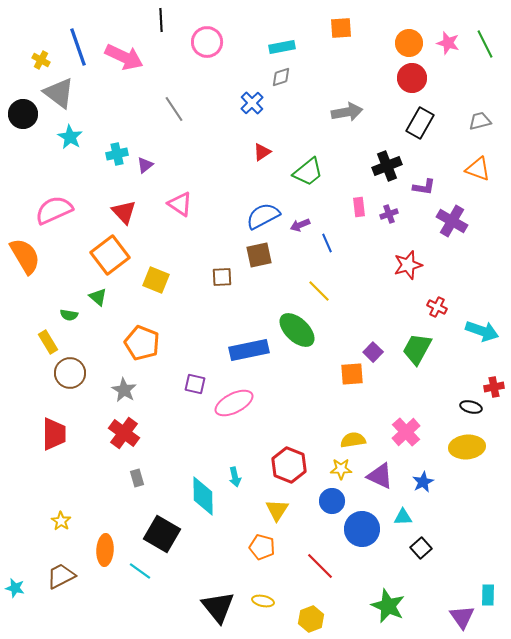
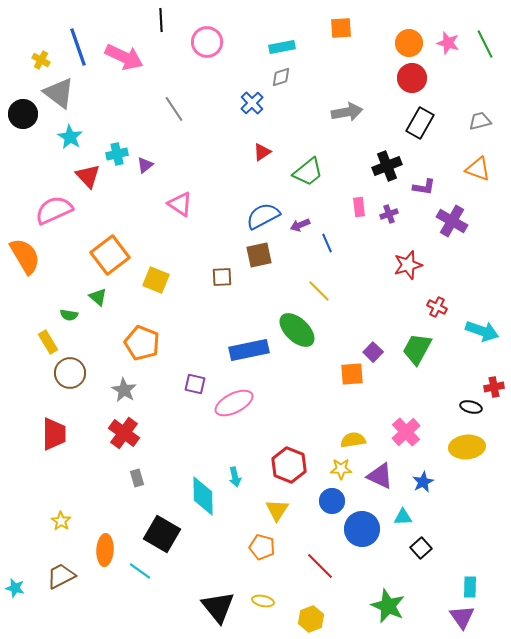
red triangle at (124, 212): moved 36 px left, 36 px up
cyan rectangle at (488, 595): moved 18 px left, 8 px up
